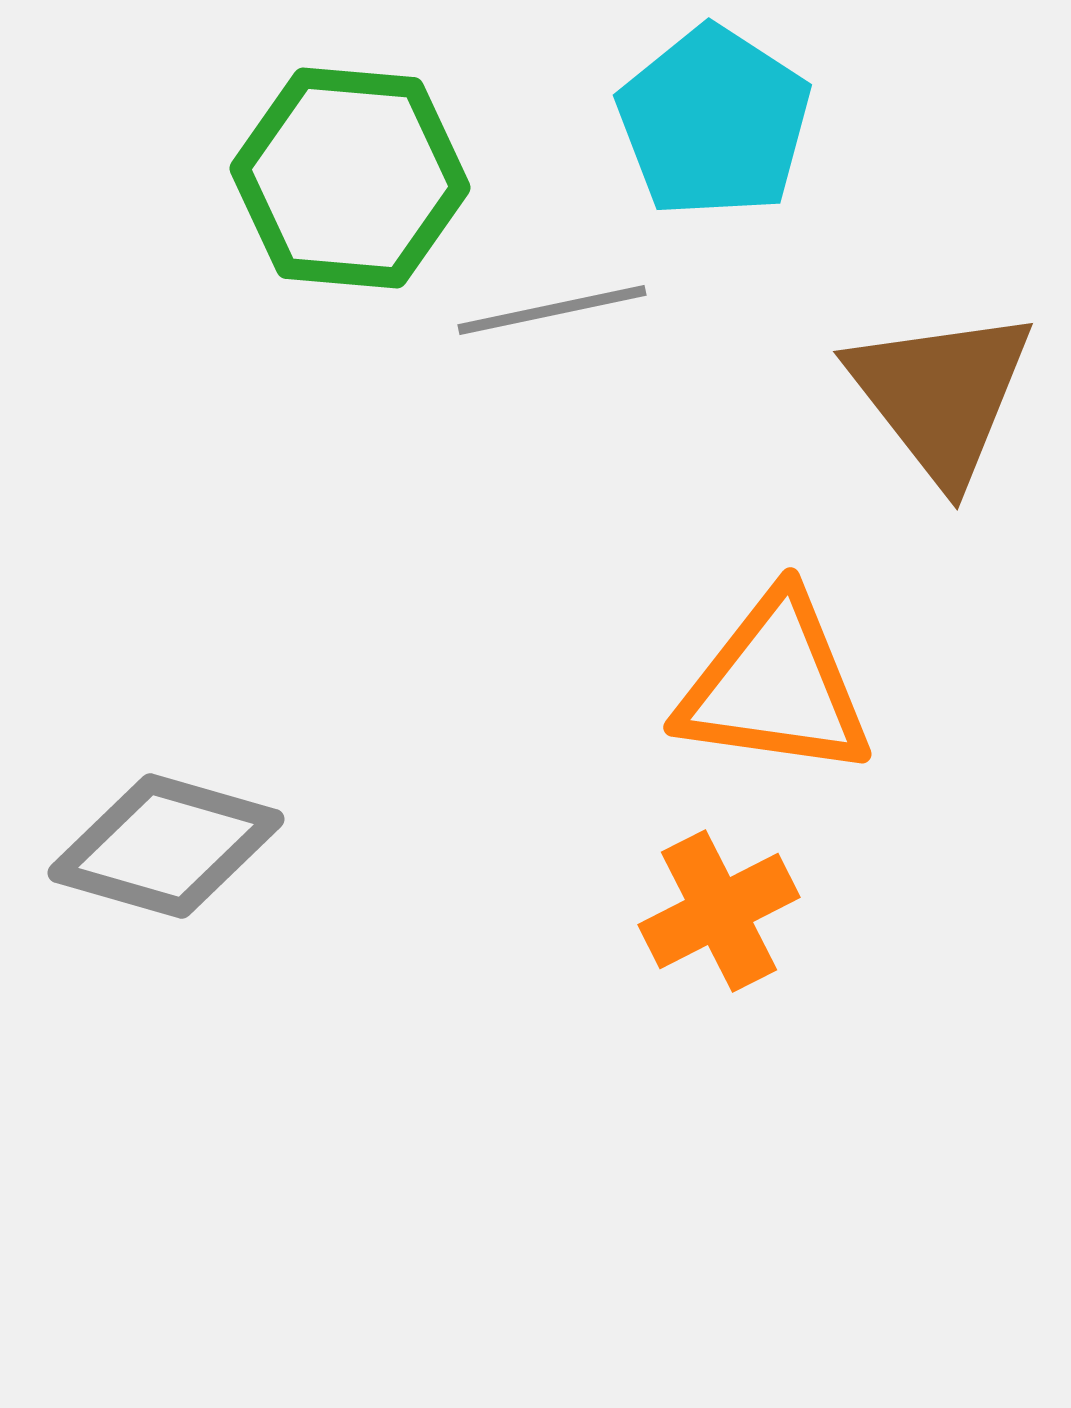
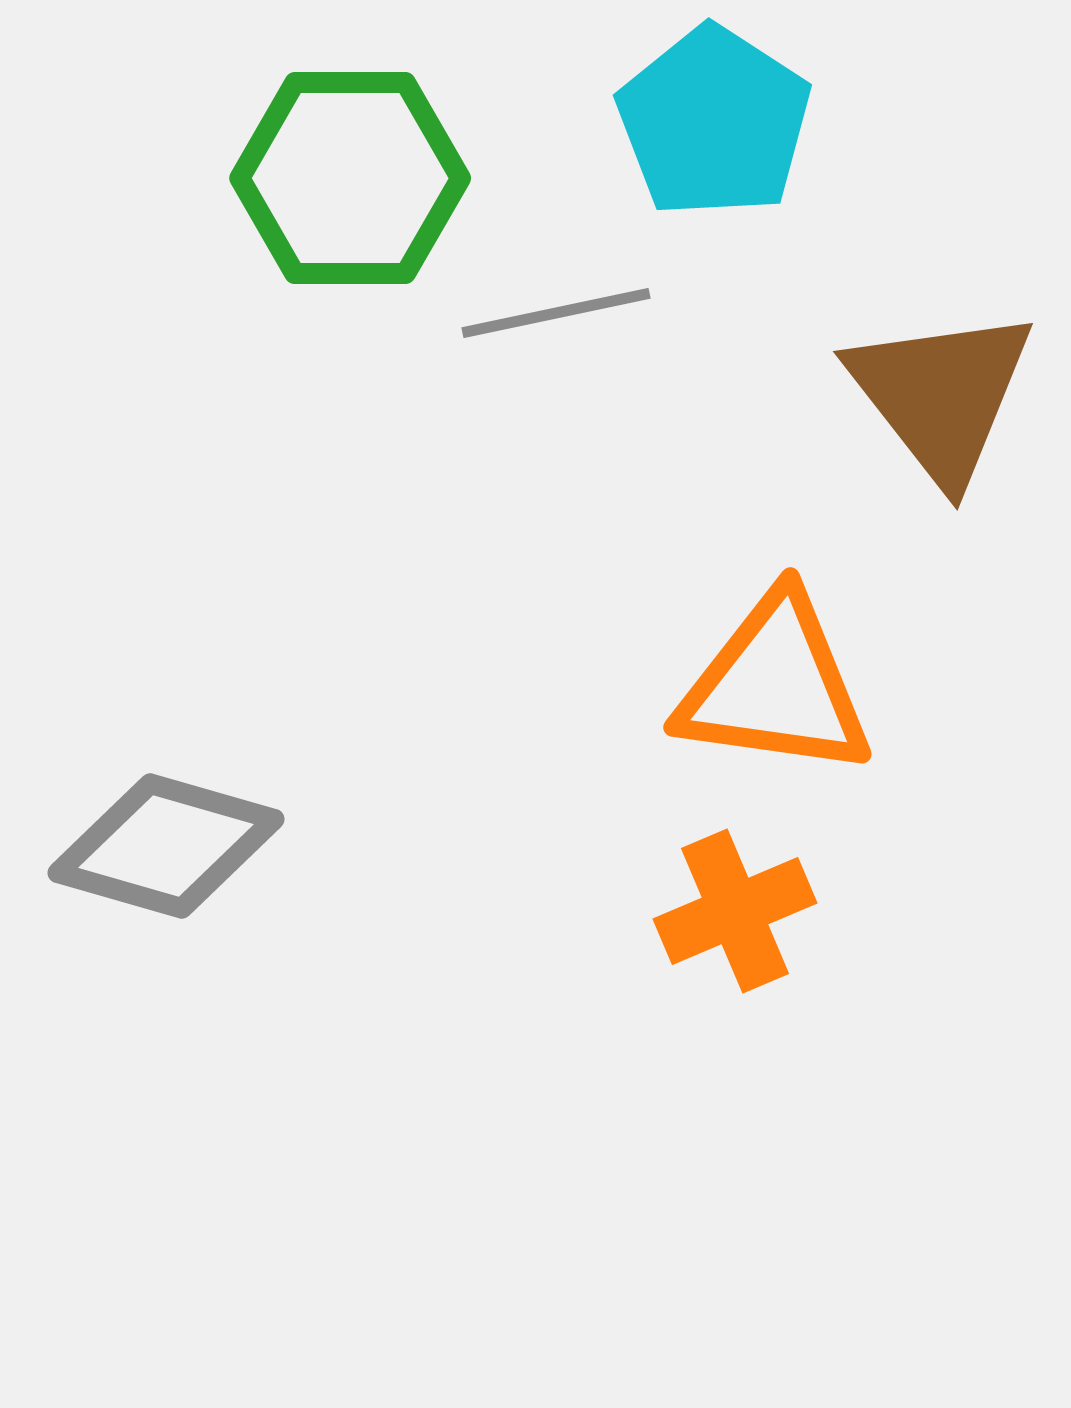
green hexagon: rotated 5 degrees counterclockwise
gray line: moved 4 px right, 3 px down
orange cross: moved 16 px right; rotated 4 degrees clockwise
